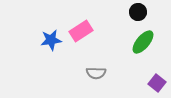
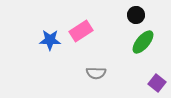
black circle: moved 2 px left, 3 px down
blue star: moved 1 px left; rotated 10 degrees clockwise
